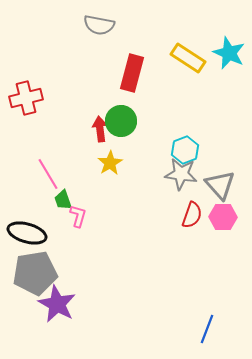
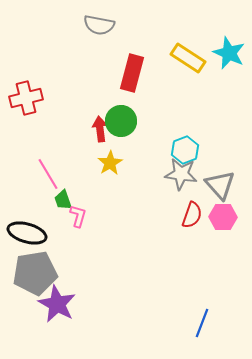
blue line: moved 5 px left, 6 px up
